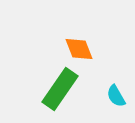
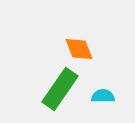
cyan semicircle: moved 13 px left; rotated 120 degrees clockwise
